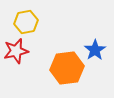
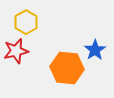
yellow hexagon: rotated 20 degrees counterclockwise
orange hexagon: rotated 12 degrees clockwise
